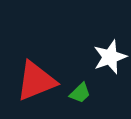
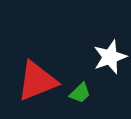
red triangle: moved 1 px right
